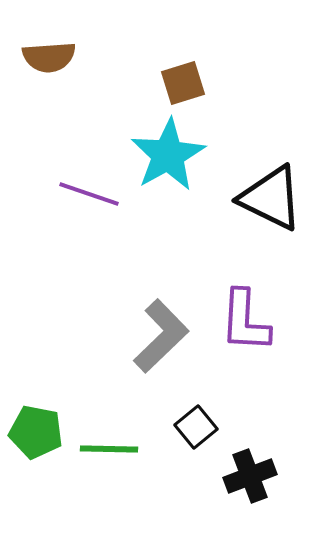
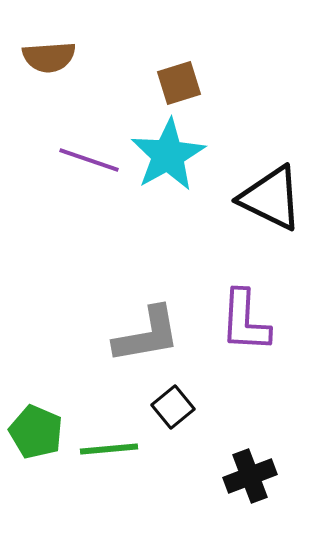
brown square: moved 4 px left
purple line: moved 34 px up
gray L-shape: moved 14 px left, 1 px up; rotated 34 degrees clockwise
black square: moved 23 px left, 20 px up
green pentagon: rotated 12 degrees clockwise
green line: rotated 6 degrees counterclockwise
